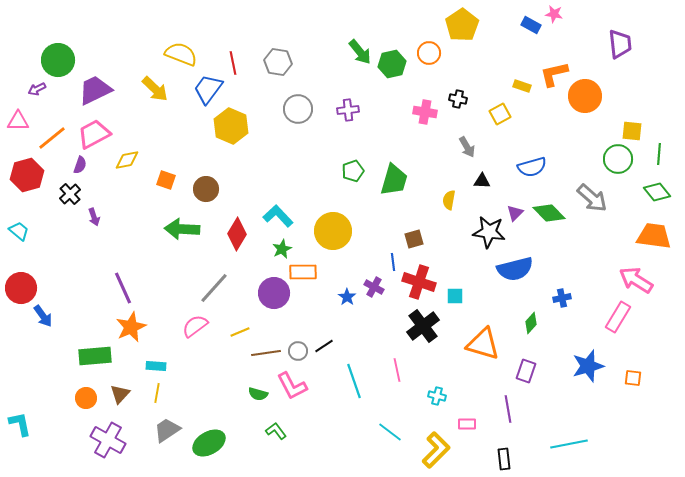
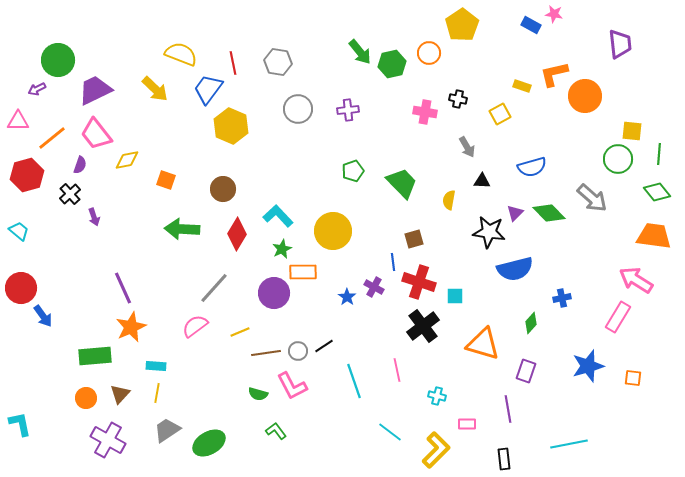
pink trapezoid at (94, 134): moved 2 px right; rotated 100 degrees counterclockwise
green trapezoid at (394, 180): moved 8 px right, 3 px down; rotated 60 degrees counterclockwise
brown circle at (206, 189): moved 17 px right
